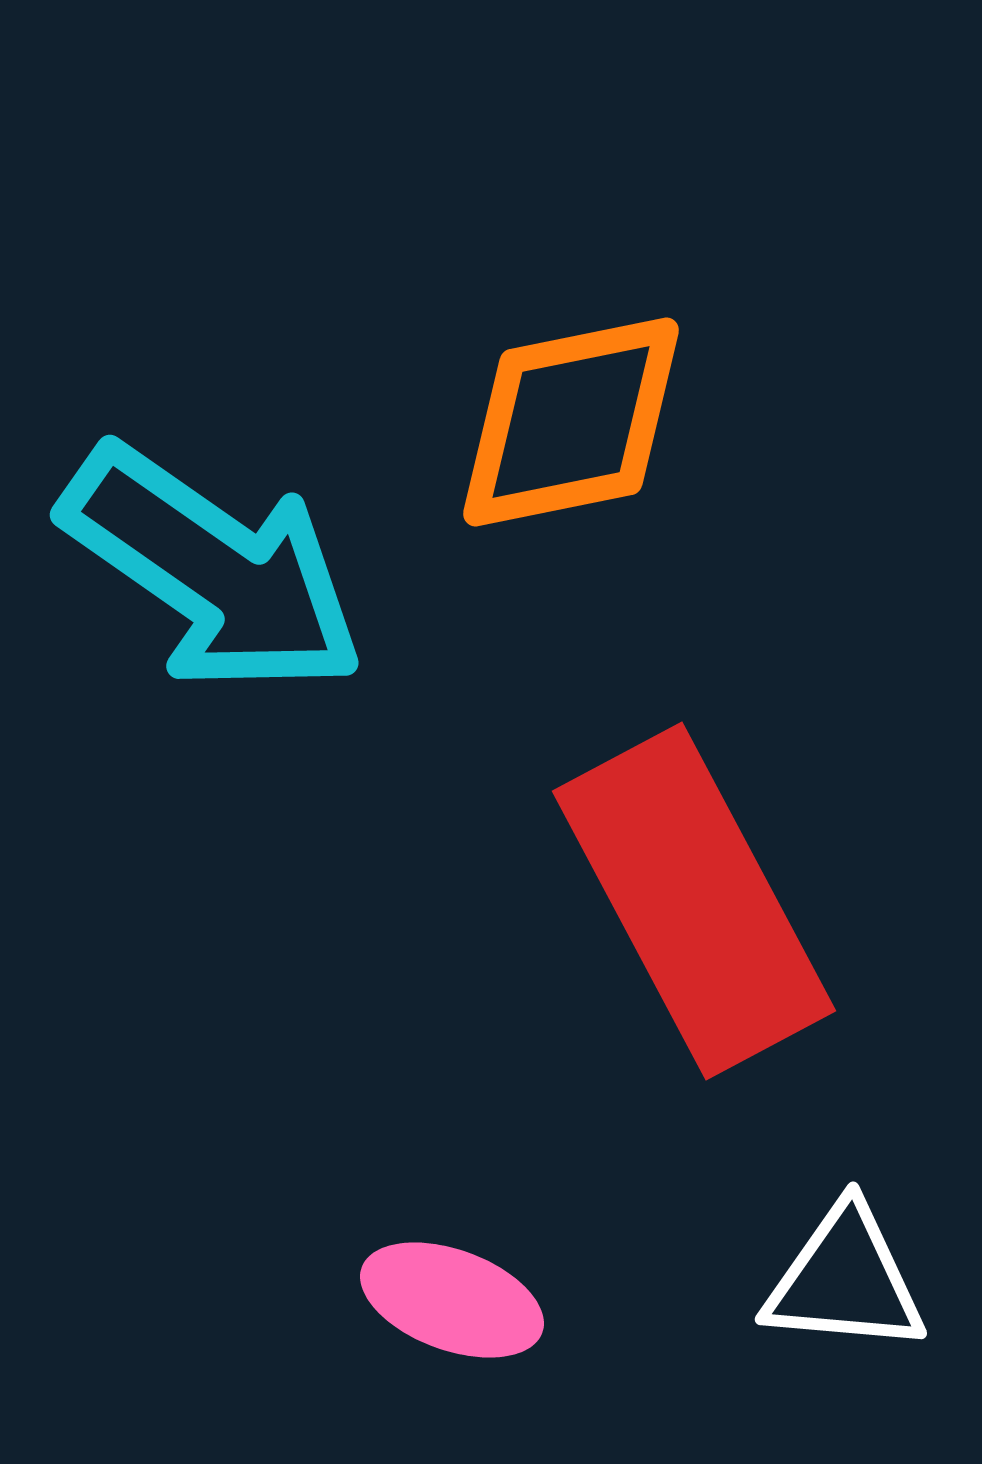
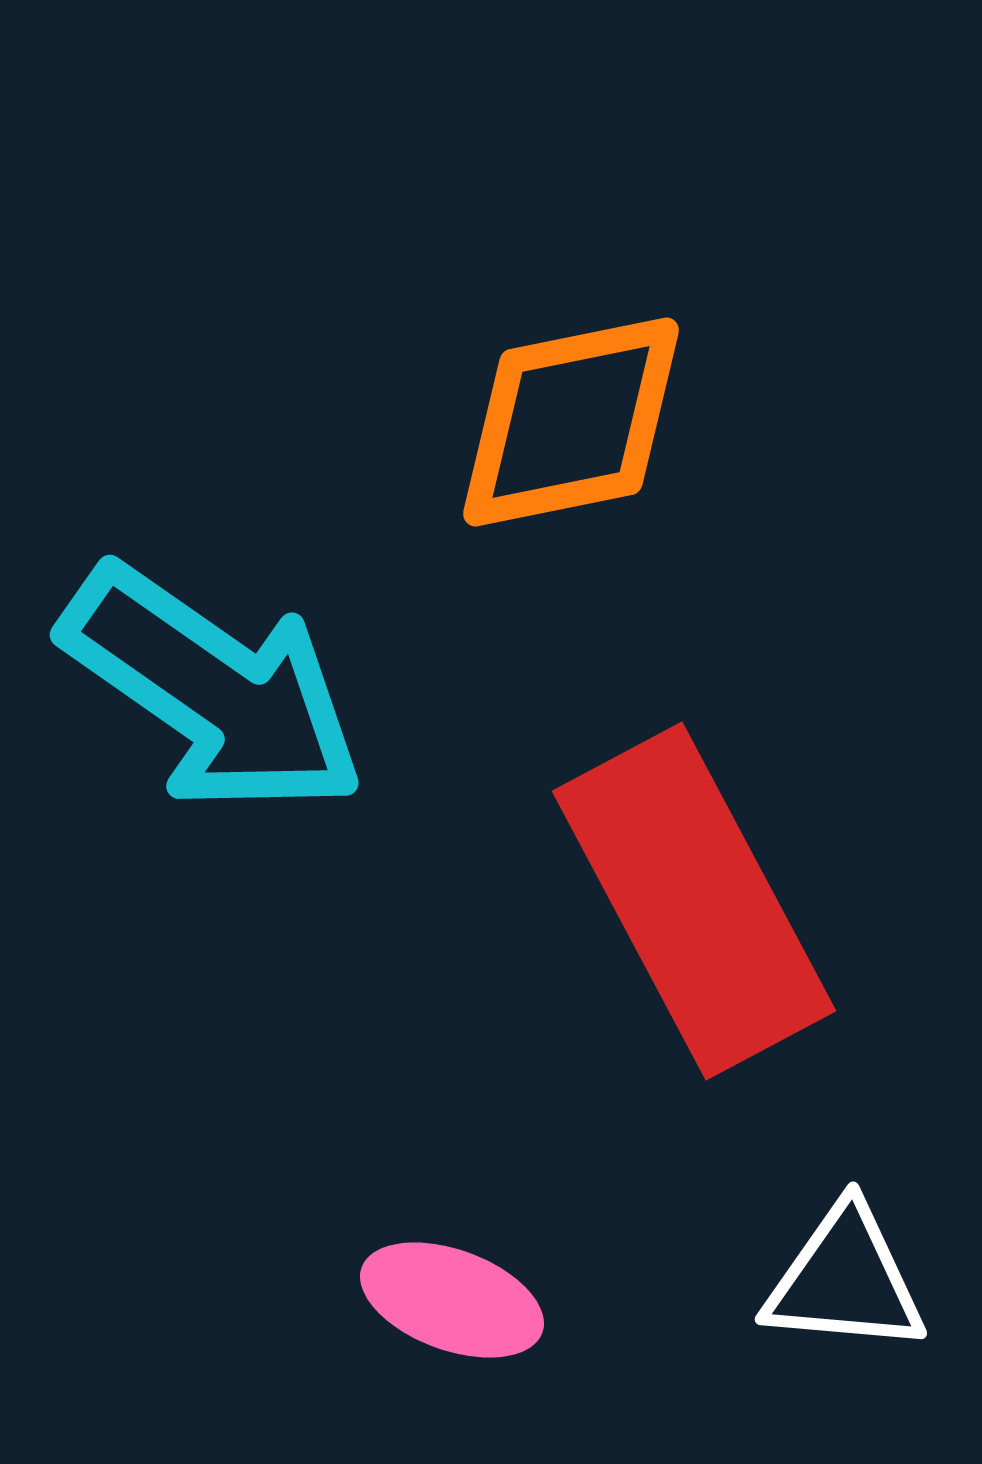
cyan arrow: moved 120 px down
